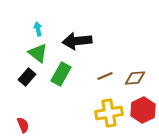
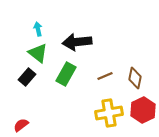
black arrow: moved 1 px down
green rectangle: moved 5 px right
brown diamond: rotated 75 degrees counterclockwise
red semicircle: moved 2 px left; rotated 105 degrees counterclockwise
